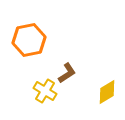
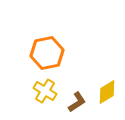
orange hexagon: moved 18 px right, 13 px down
brown L-shape: moved 10 px right, 29 px down
